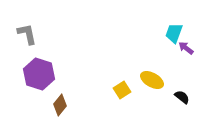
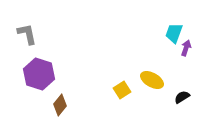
purple arrow: rotated 70 degrees clockwise
black semicircle: rotated 70 degrees counterclockwise
